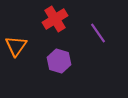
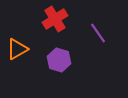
orange triangle: moved 1 px right, 3 px down; rotated 25 degrees clockwise
purple hexagon: moved 1 px up
